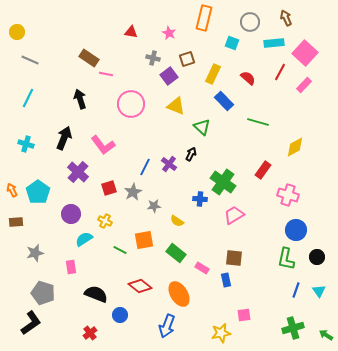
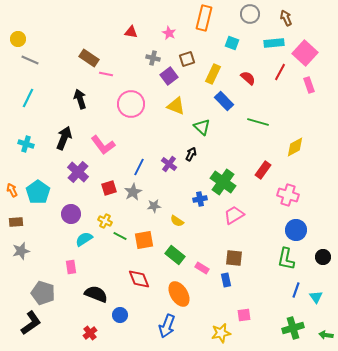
gray circle at (250, 22): moved 8 px up
yellow circle at (17, 32): moved 1 px right, 7 px down
pink rectangle at (304, 85): moved 5 px right; rotated 63 degrees counterclockwise
blue line at (145, 167): moved 6 px left
blue cross at (200, 199): rotated 16 degrees counterclockwise
green line at (120, 250): moved 14 px up
gray star at (35, 253): moved 14 px left, 2 px up
green rectangle at (176, 253): moved 1 px left, 2 px down
black circle at (317, 257): moved 6 px right
red diamond at (140, 286): moved 1 px left, 7 px up; rotated 30 degrees clockwise
cyan triangle at (319, 291): moved 3 px left, 6 px down
green arrow at (326, 335): rotated 24 degrees counterclockwise
